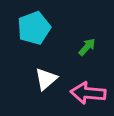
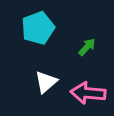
cyan pentagon: moved 4 px right
white triangle: moved 3 px down
